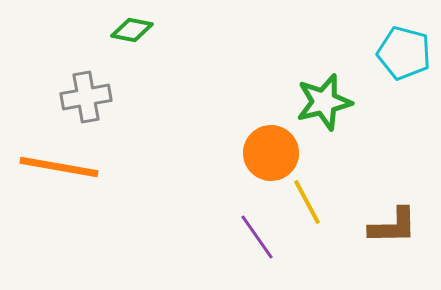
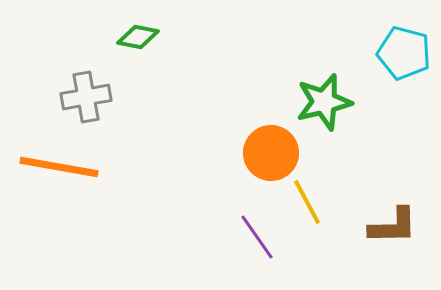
green diamond: moved 6 px right, 7 px down
